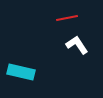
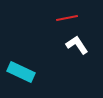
cyan rectangle: rotated 12 degrees clockwise
